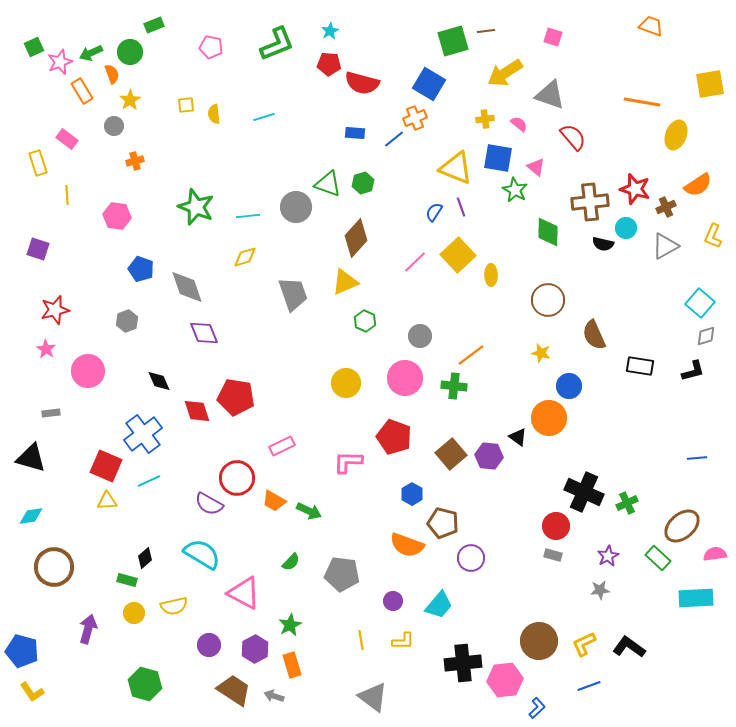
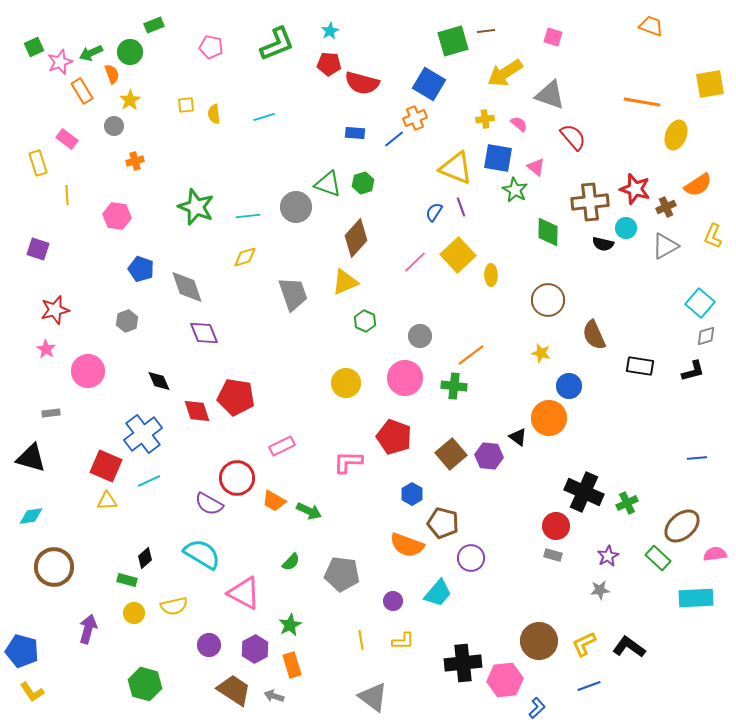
cyan trapezoid at (439, 605): moved 1 px left, 12 px up
